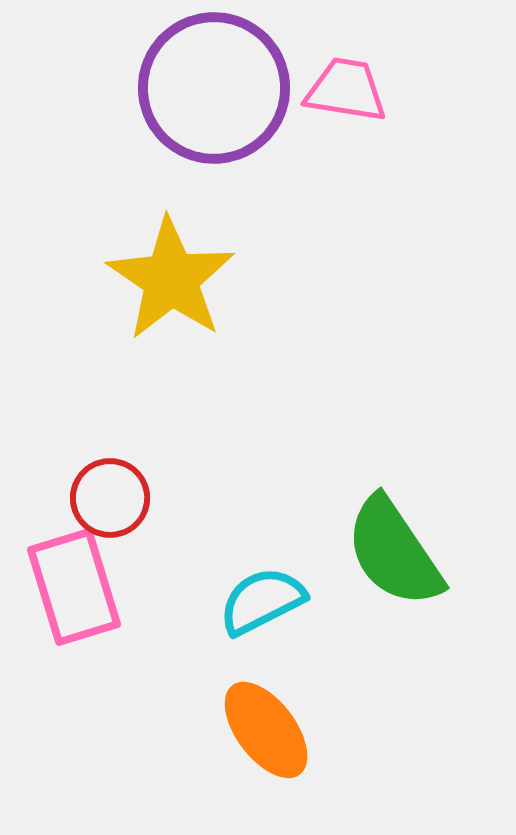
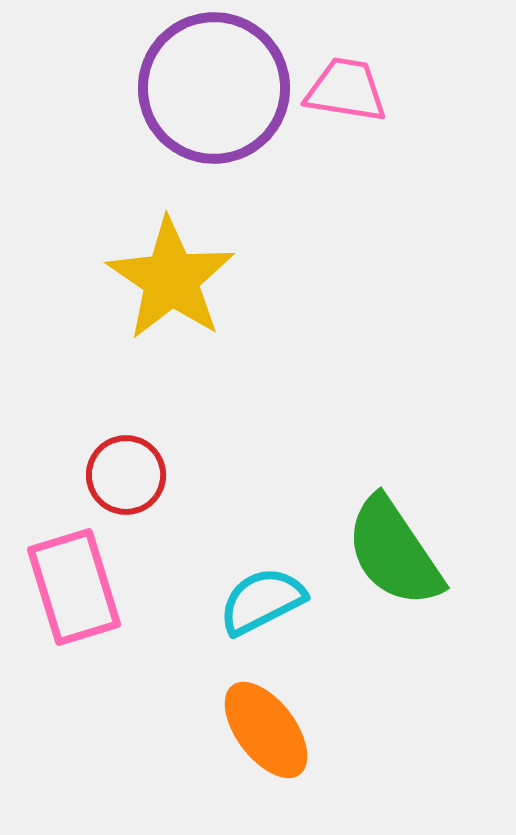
red circle: moved 16 px right, 23 px up
